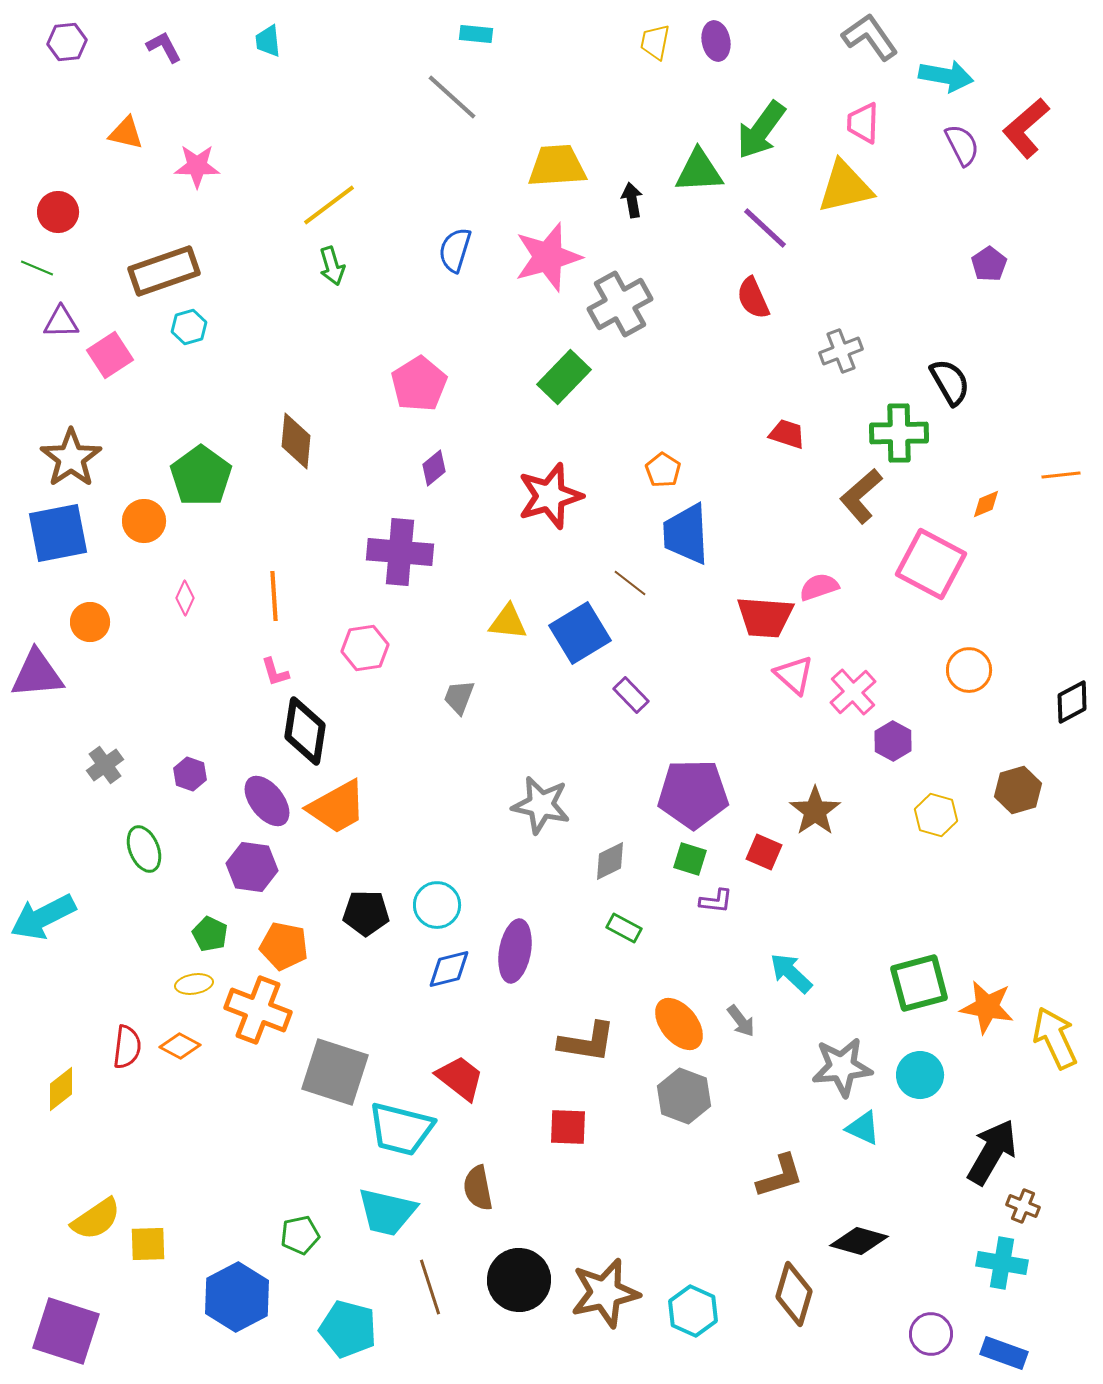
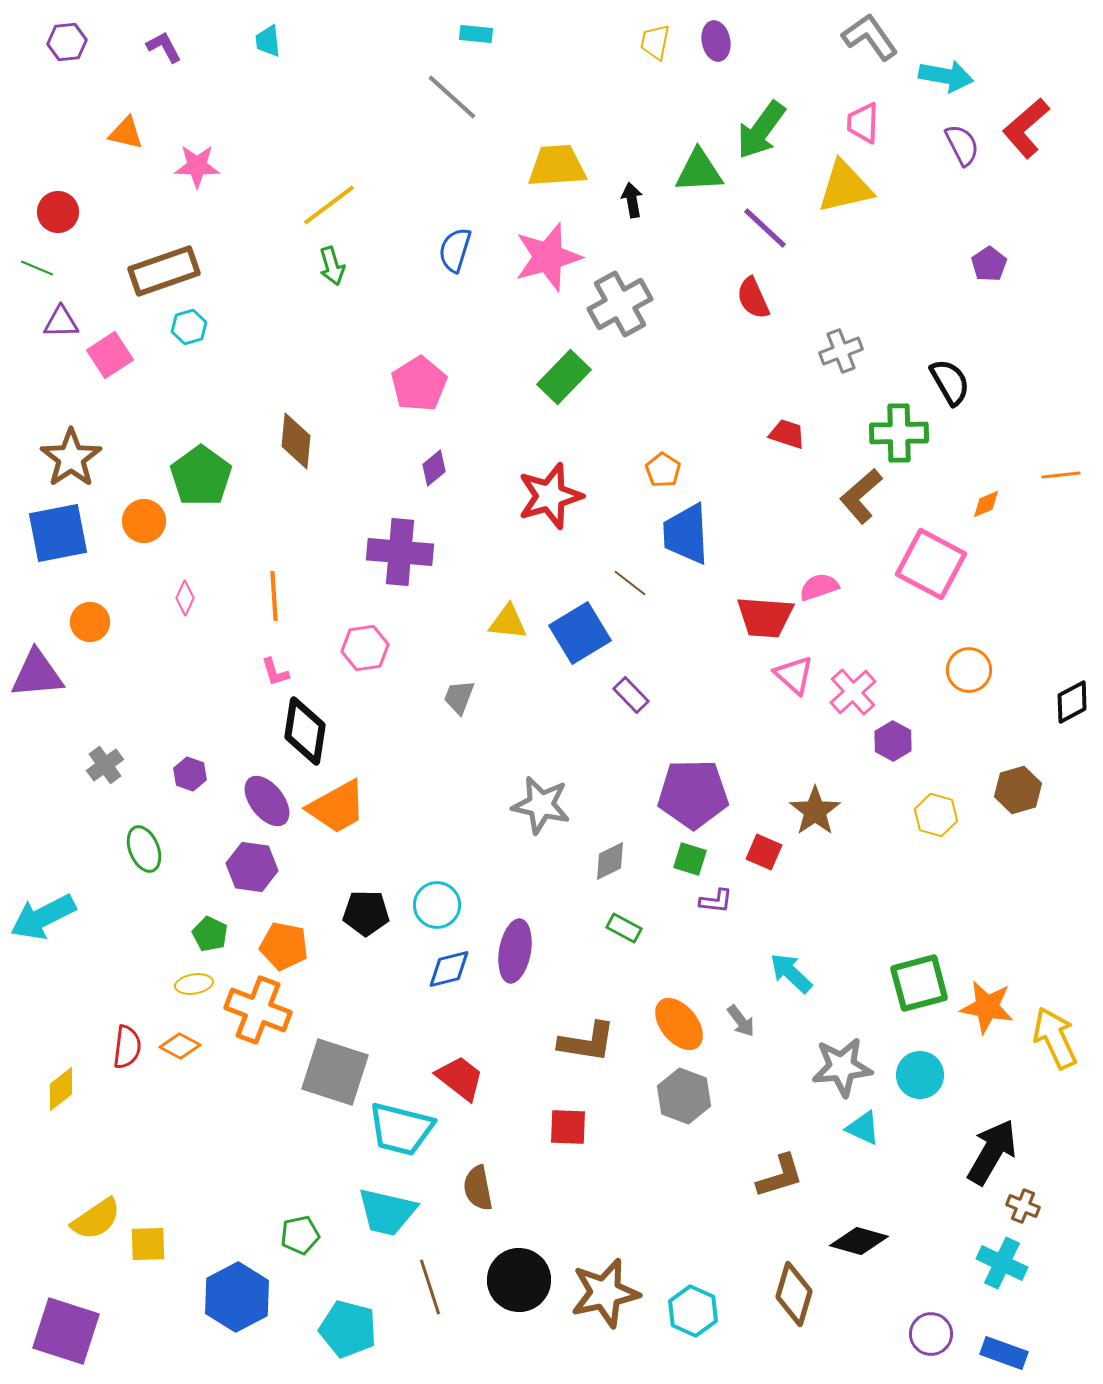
cyan cross at (1002, 1263): rotated 15 degrees clockwise
